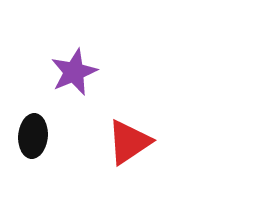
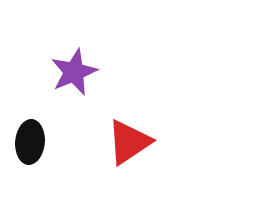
black ellipse: moved 3 px left, 6 px down
